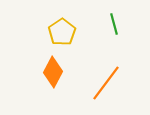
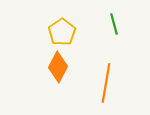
orange diamond: moved 5 px right, 5 px up
orange line: rotated 27 degrees counterclockwise
